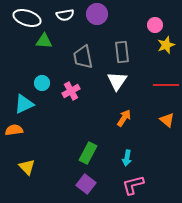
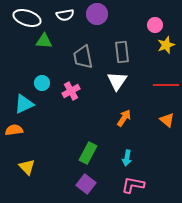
pink L-shape: rotated 25 degrees clockwise
